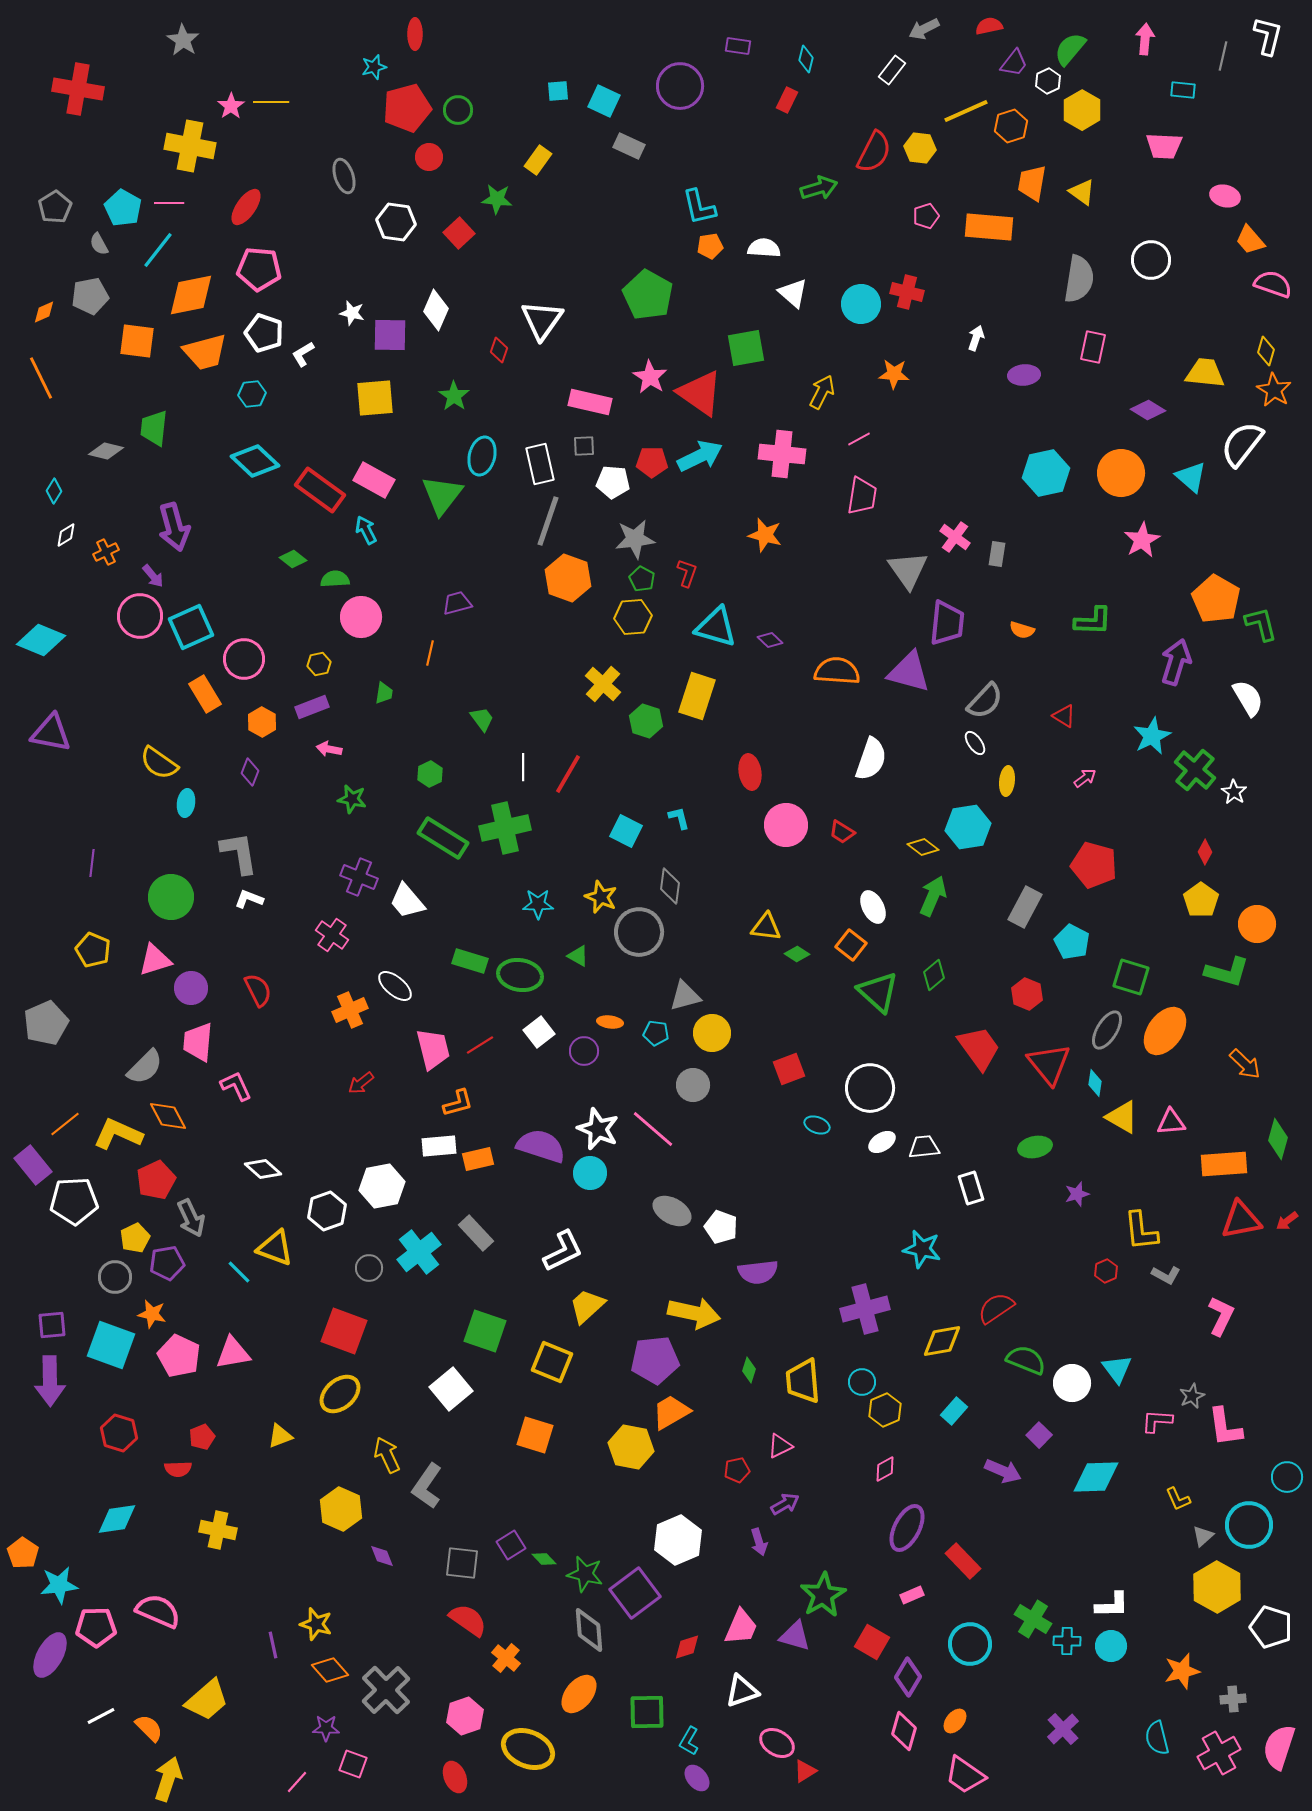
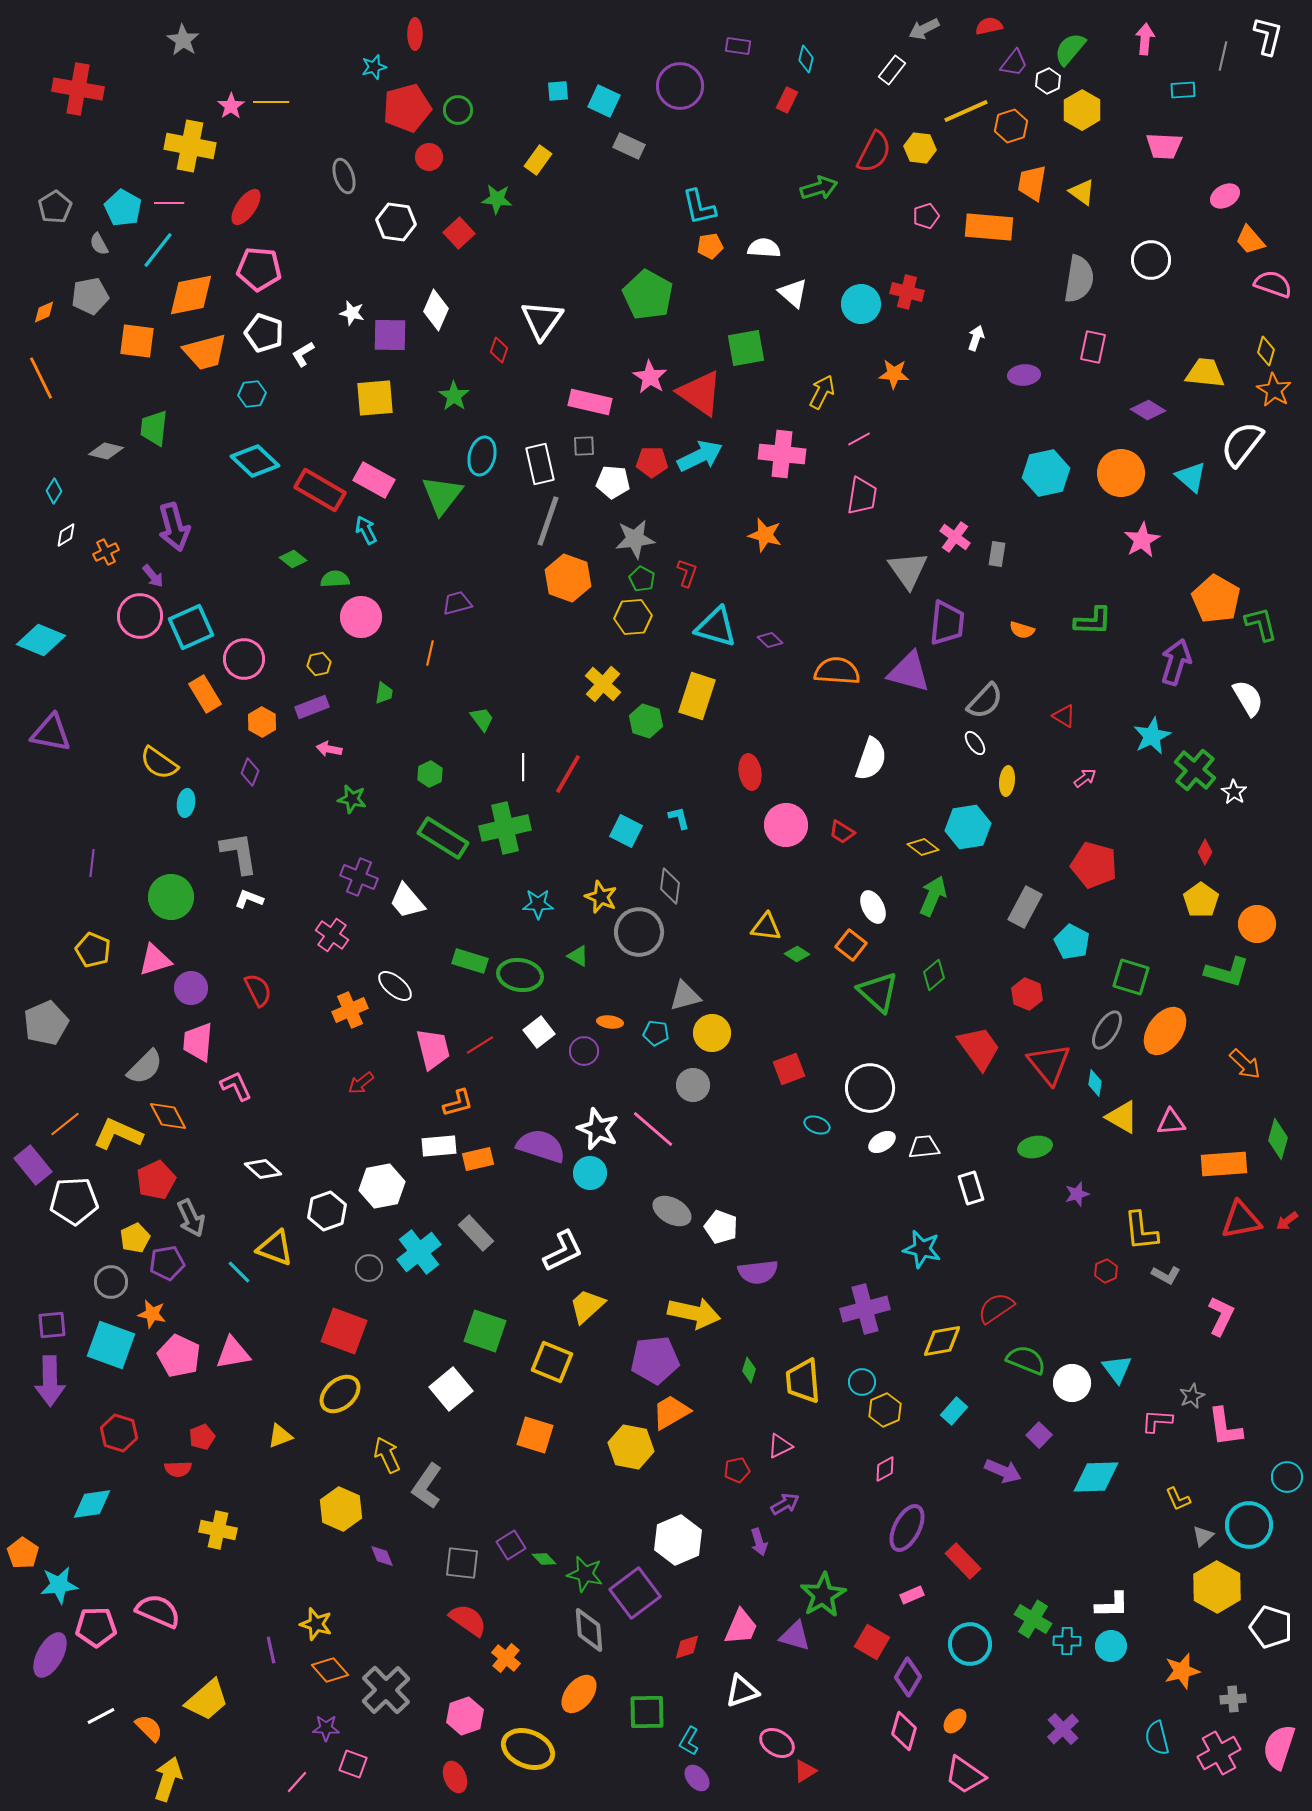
cyan rectangle at (1183, 90): rotated 10 degrees counterclockwise
pink ellipse at (1225, 196): rotated 44 degrees counterclockwise
red rectangle at (320, 490): rotated 6 degrees counterclockwise
gray circle at (115, 1277): moved 4 px left, 5 px down
cyan diamond at (117, 1519): moved 25 px left, 15 px up
purple line at (273, 1645): moved 2 px left, 5 px down
